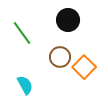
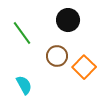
brown circle: moved 3 px left, 1 px up
cyan semicircle: moved 1 px left
